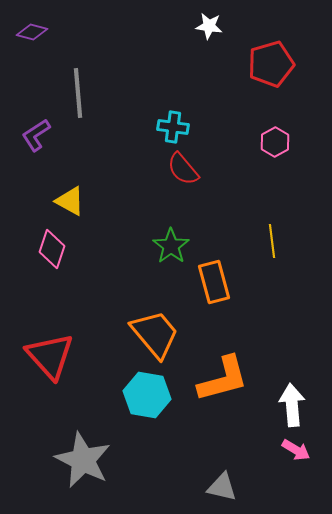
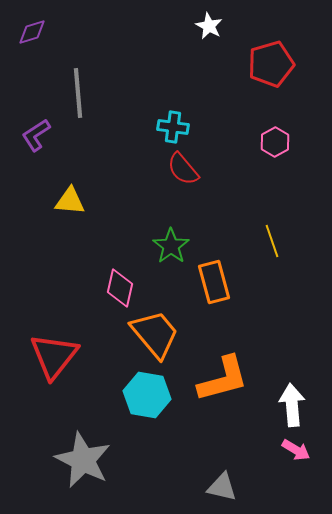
white star: rotated 20 degrees clockwise
purple diamond: rotated 32 degrees counterclockwise
yellow triangle: rotated 24 degrees counterclockwise
yellow line: rotated 12 degrees counterclockwise
pink diamond: moved 68 px right, 39 px down; rotated 6 degrees counterclockwise
red triangle: moved 4 px right; rotated 20 degrees clockwise
